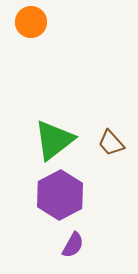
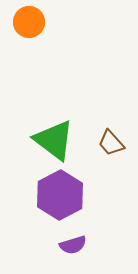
orange circle: moved 2 px left
green triangle: rotated 45 degrees counterclockwise
purple semicircle: rotated 44 degrees clockwise
